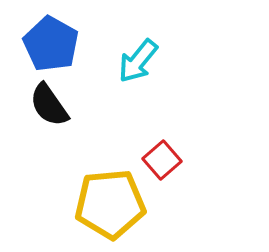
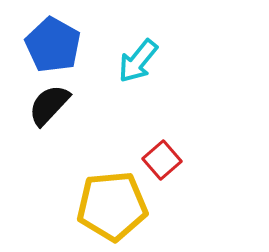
blue pentagon: moved 2 px right, 1 px down
black semicircle: rotated 78 degrees clockwise
yellow pentagon: moved 2 px right, 2 px down
